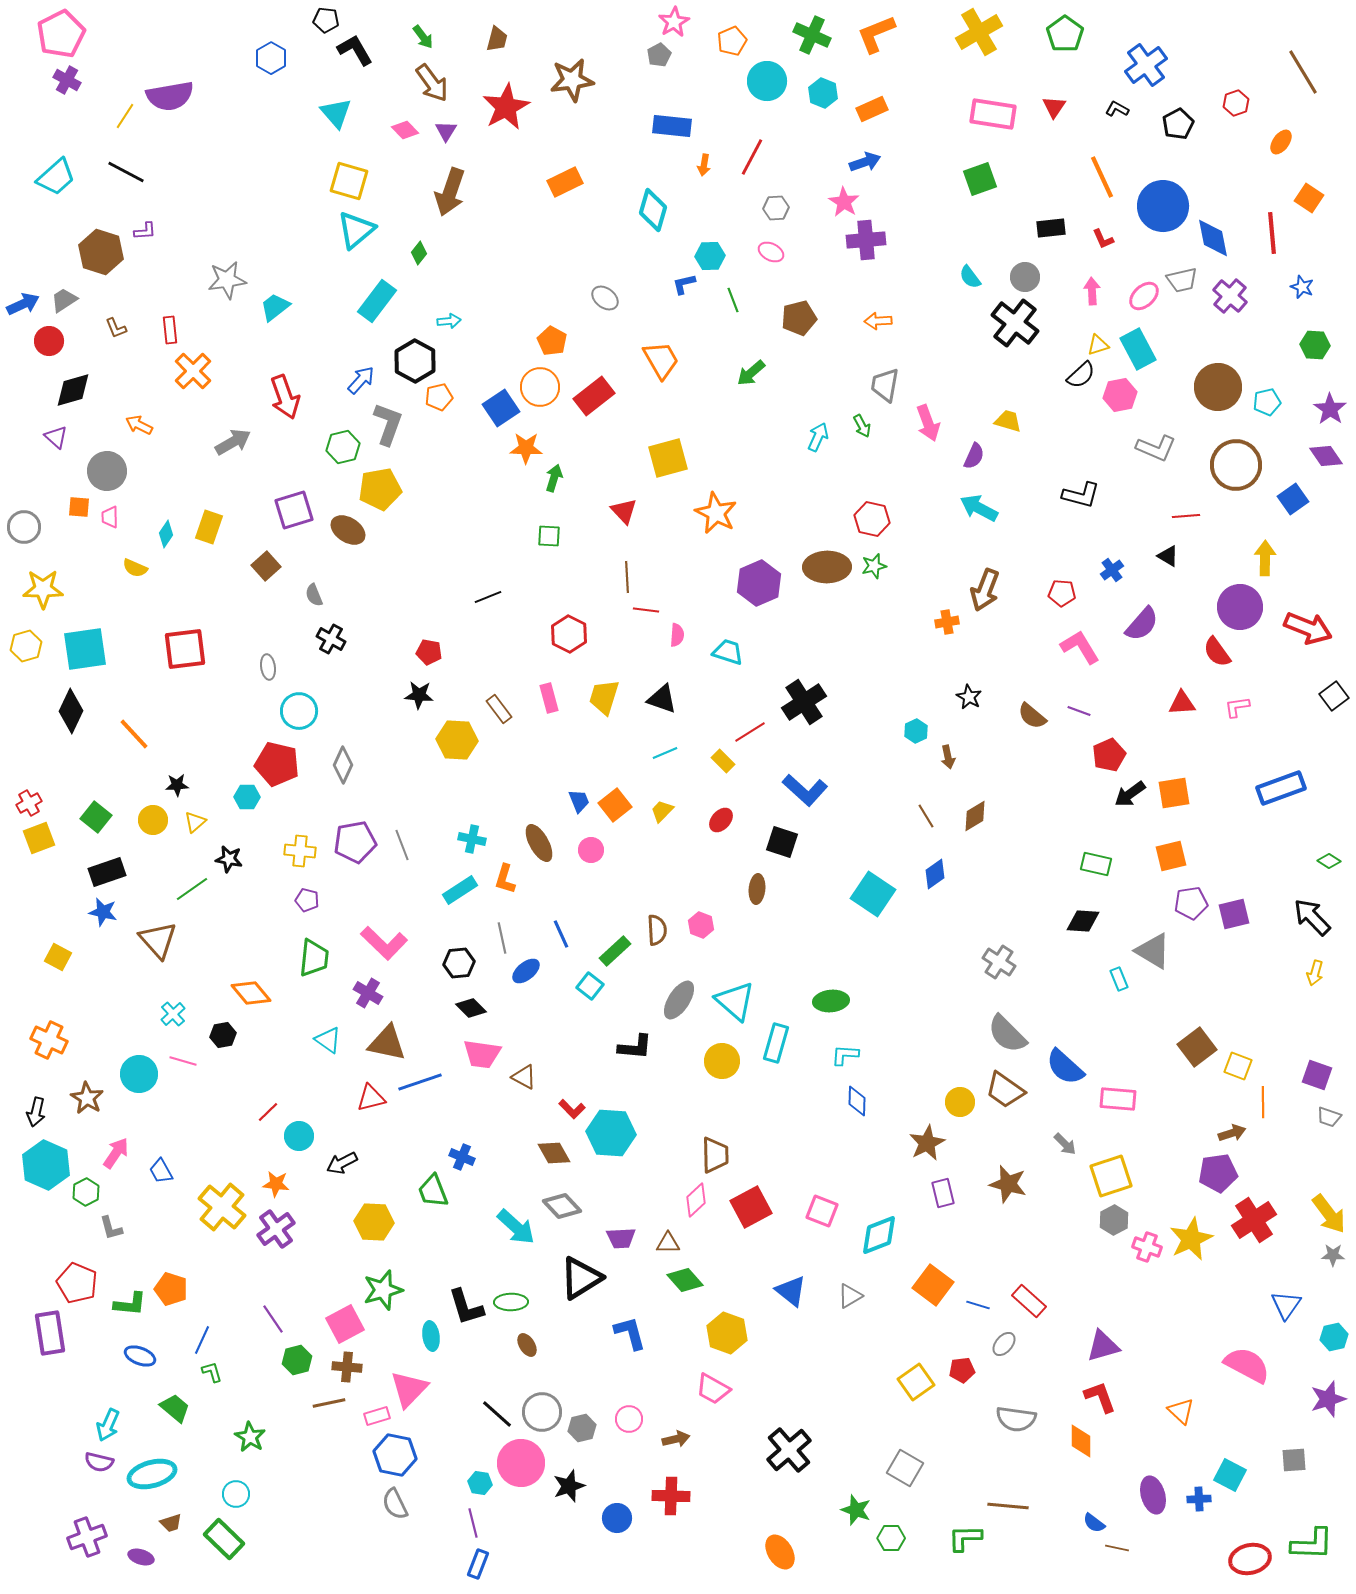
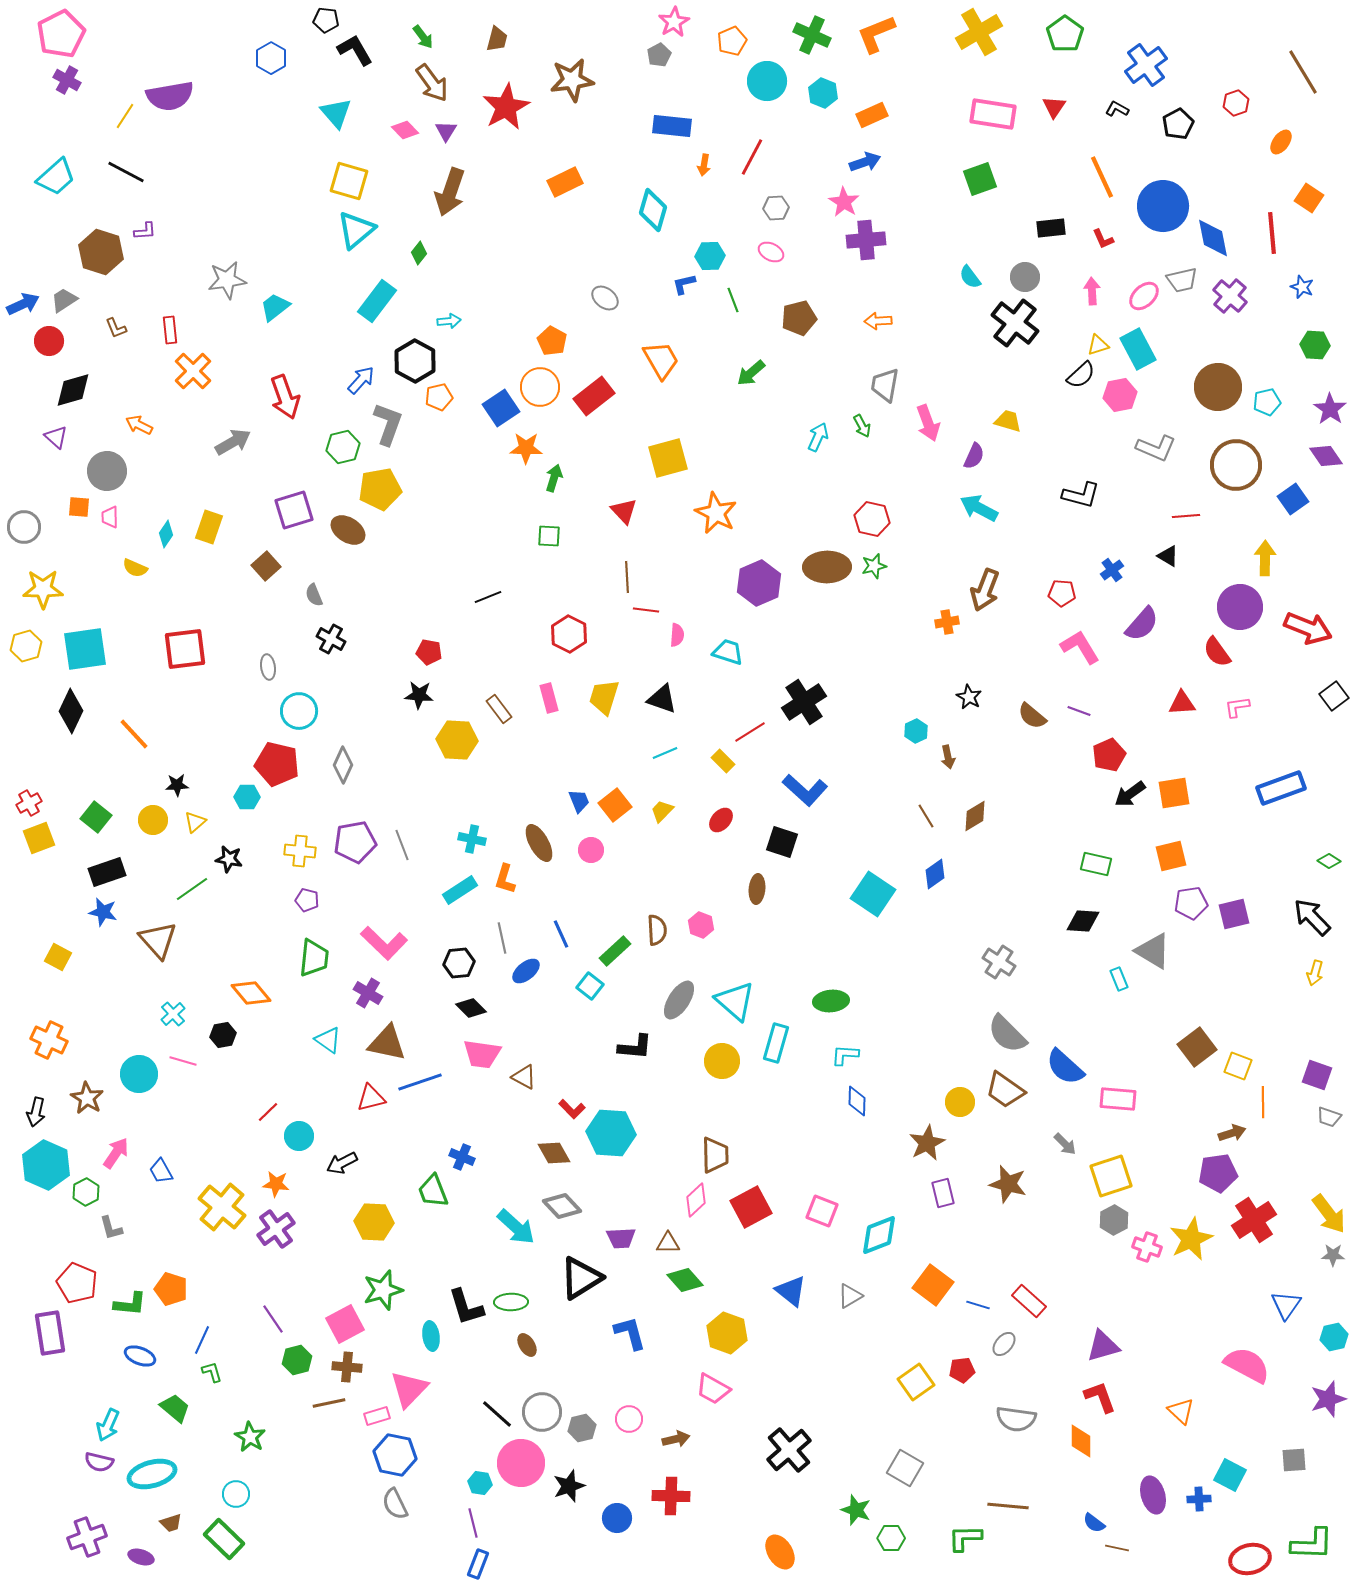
orange rectangle at (872, 109): moved 6 px down
